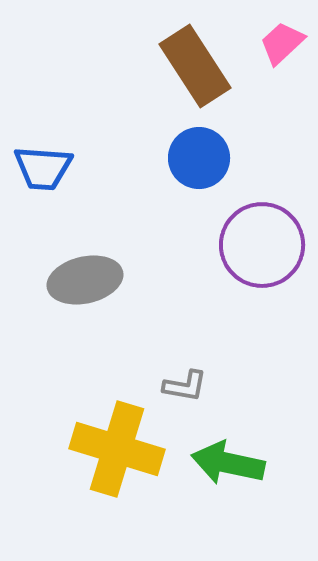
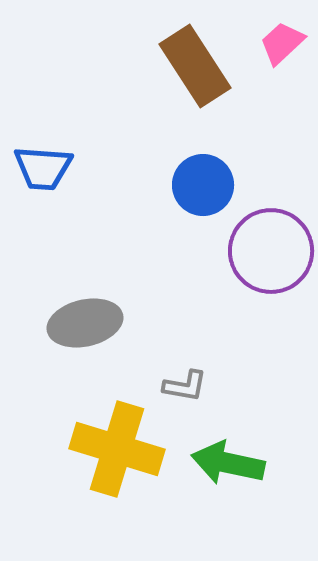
blue circle: moved 4 px right, 27 px down
purple circle: moved 9 px right, 6 px down
gray ellipse: moved 43 px down
